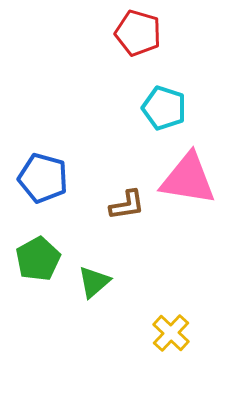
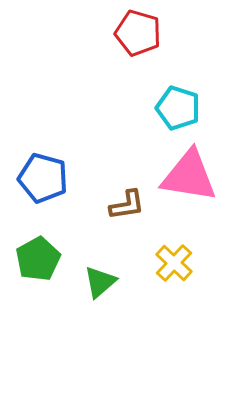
cyan pentagon: moved 14 px right
pink triangle: moved 1 px right, 3 px up
green triangle: moved 6 px right
yellow cross: moved 3 px right, 70 px up
